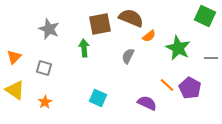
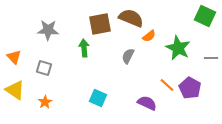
gray star: moved 1 px left, 1 px down; rotated 20 degrees counterclockwise
orange triangle: rotated 28 degrees counterclockwise
